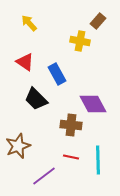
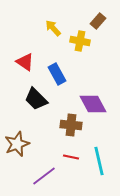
yellow arrow: moved 24 px right, 5 px down
brown star: moved 1 px left, 2 px up
cyan line: moved 1 px right, 1 px down; rotated 12 degrees counterclockwise
